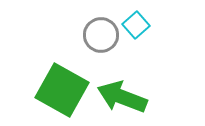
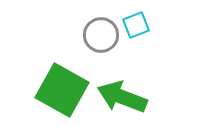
cyan square: rotated 20 degrees clockwise
